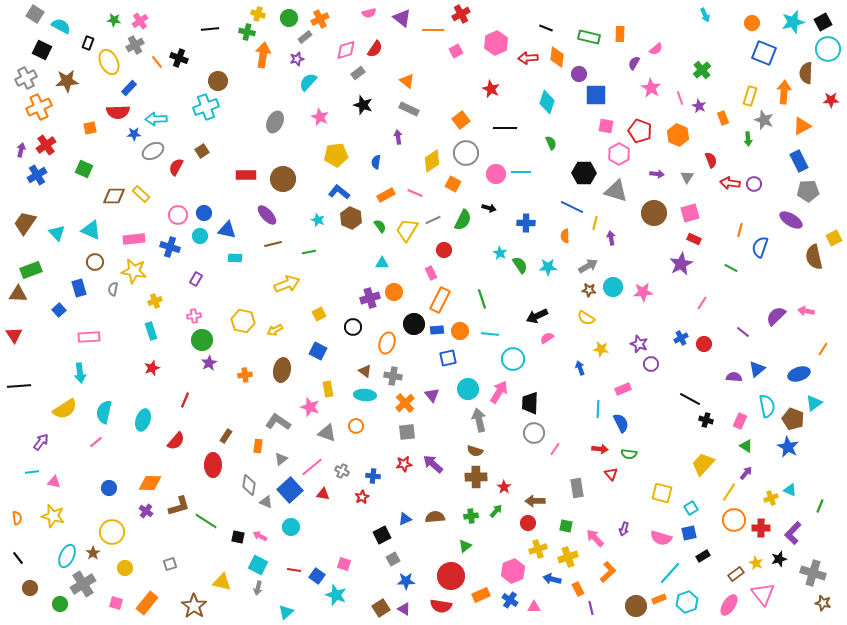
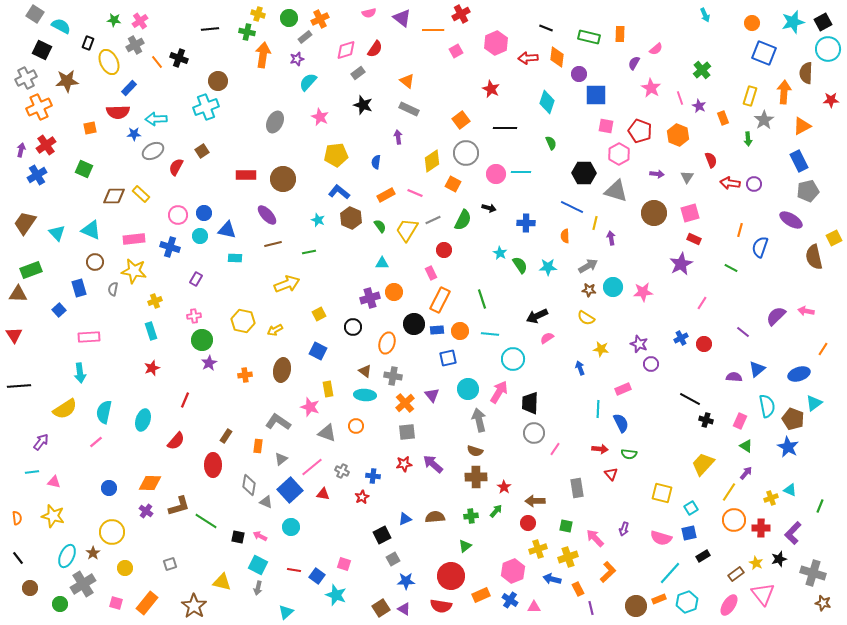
gray star at (764, 120): rotated 18 degrees clockwise
gray pentagon at (808, 191): rotated 10 degrees counterclockwise
